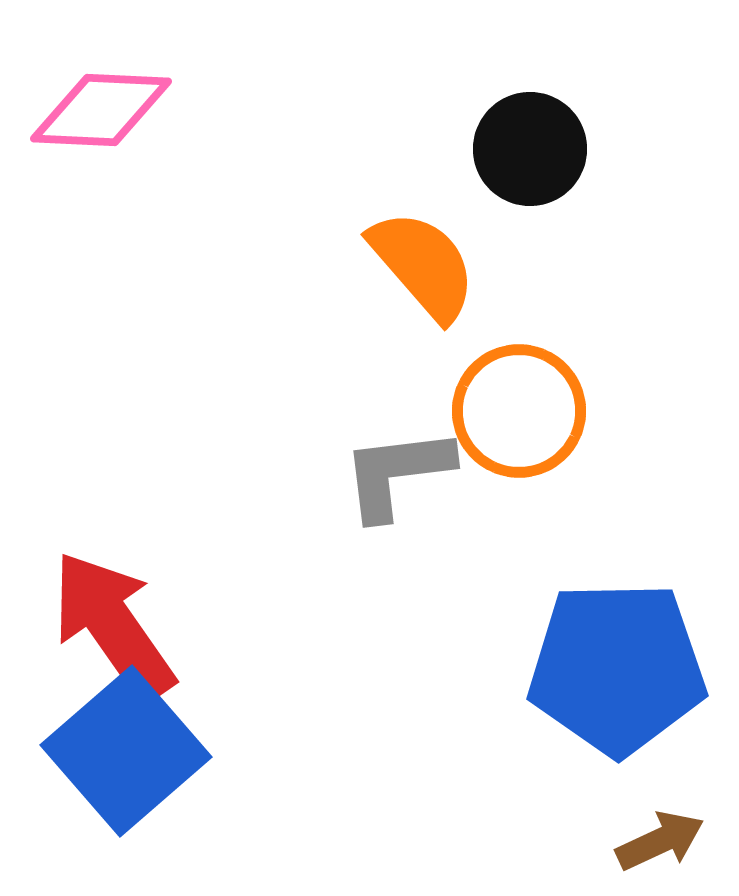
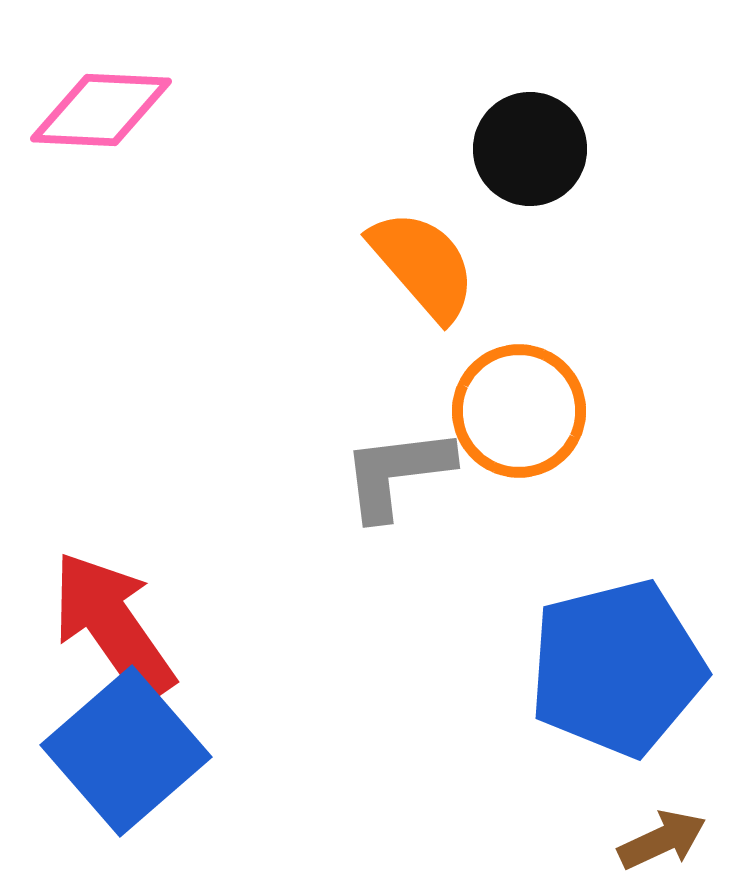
blue pentagon: rotated 13 degrees counterclockwise
brown arrow: moved 2 px right, 1 px up
